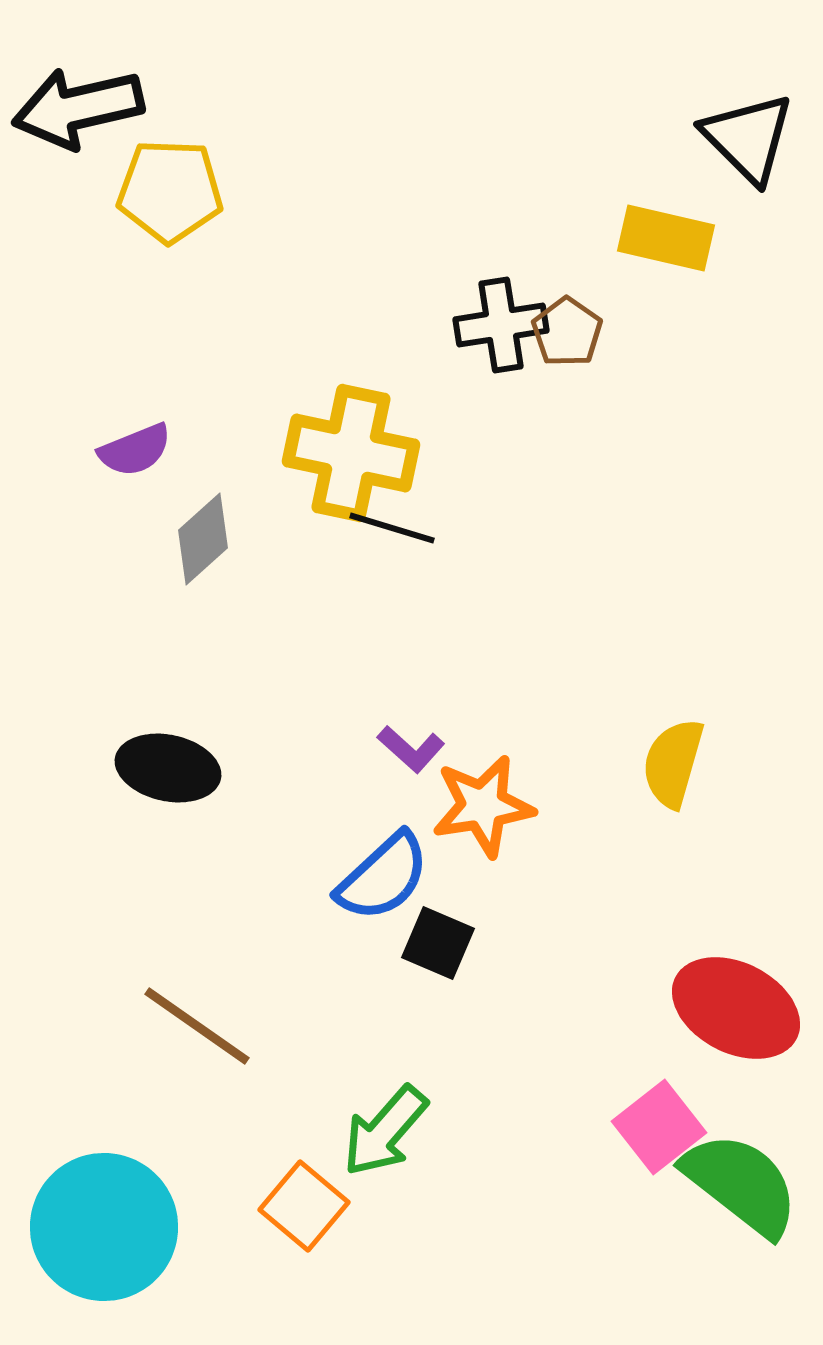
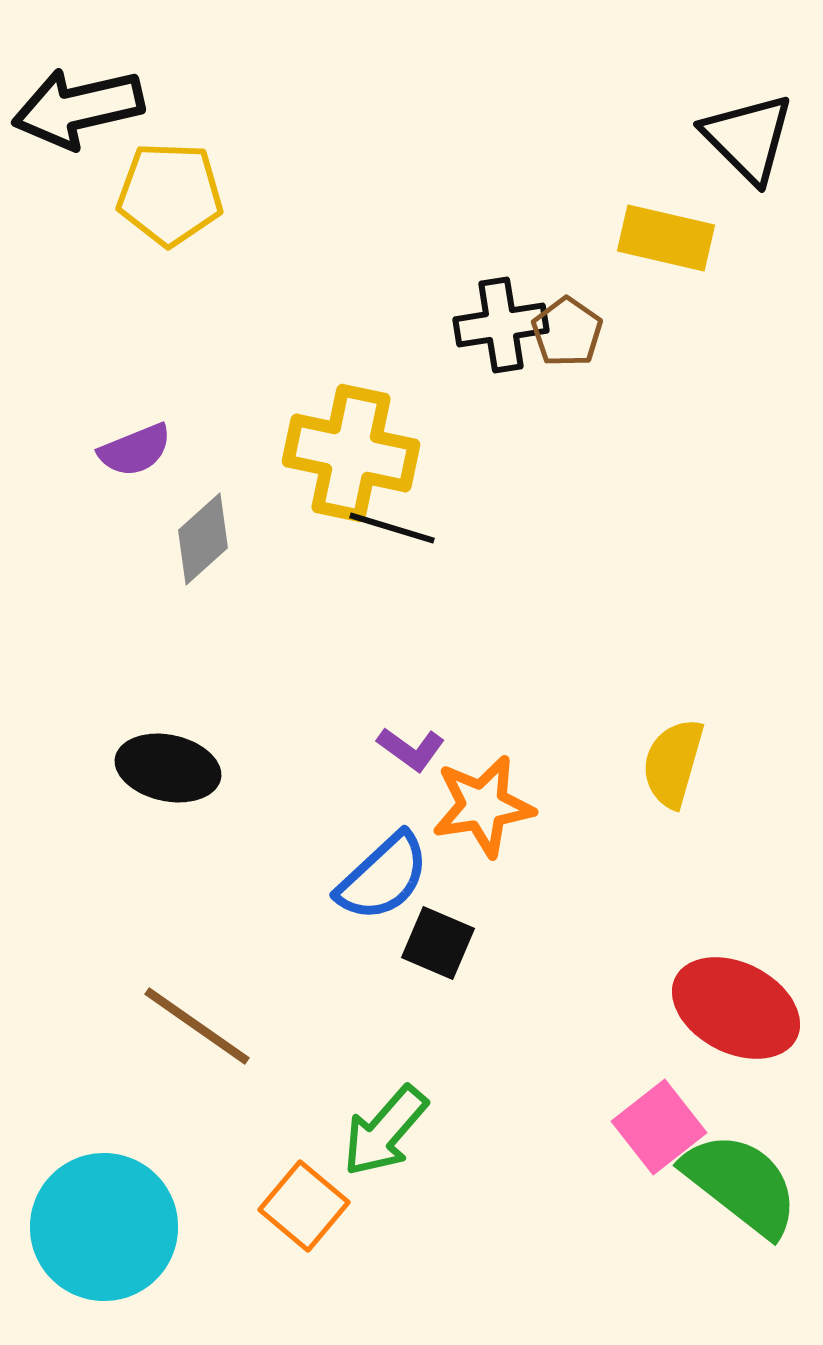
yellow pentagon: moved 3 px down
purple L-shape: rotated 6 degrees counterclockwise
